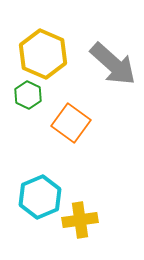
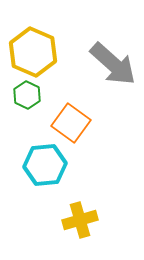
yellow hexagon: moved 10 px left, 2 px up
green hexagon: moved 1 px left
cyan hexagon: moved 5 px right, 32 px up; rotated 18 degrees clockwise
yellow cross: rotated 8 degrees counterclockwise
